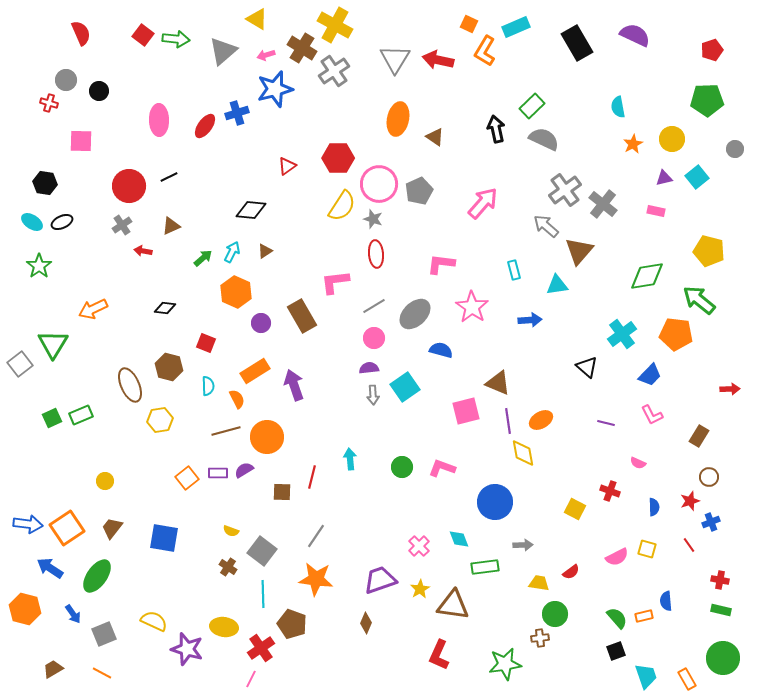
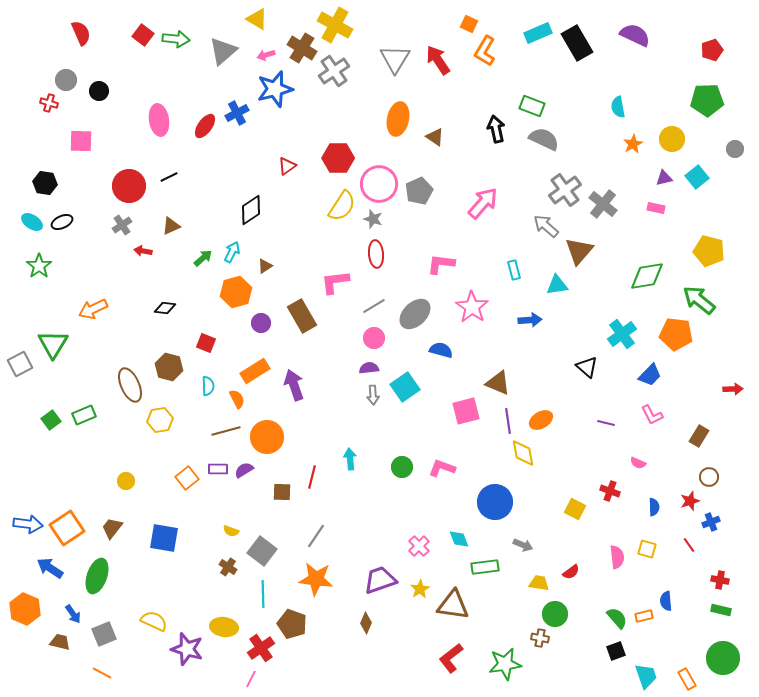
cyan rectangle at (516, 27): moved 22 px right, 6 px down
red arrow at (438, 60): rotated 44 degrees clockwise
green rectangle at (532, 106): rotated 65 degrees clockwise
blue cross at (237, 113): rotated 10 degrees counterclockwise
pink ellipse at (159, 120): rotated 8 degrees counterclockwise
black diamond at (251, 210): rotated 40 degrees counterclockwise
pink rectangle at (656, 211): moved 3 px up
brown triangle at (265, 251): moved 15 px down
orange hexagon at (236, 292): rotated 20 degrees clockwise
gray square at (20, 364): rotated 10 degrees clockwise
red arrow at (730, 389): moved 3 px right
green rectangle at (81, 415): moved 3 px right
green square at (52, 418): moved 1 px left, 2 px down; rotated 12 degrees counterclockwise
purple rectangle at (218, 473): moved 4 px up
yellow circle at (105, 481): moved 21 px right
gray arrow at (523, 545): rotated 24 degrees clockwise
pink semicircle at (617, 557): rotated 70 degrees counterclockwise
green ellipse at (97, 576): rotated 16 degrees counterclockwise
orange hexagon at (25, 609): rotated 8 degrees clockwise
brown cross at (540, 638): rotated 18 degrees clockwise
red L-shape at (439, 655): moved 12 px right, 3 px down; rotated 28 degrees clockwise
brown trapezoid at (53, 669): moved 7 px right, 27 px up; rotated 45 degrees clockwise
